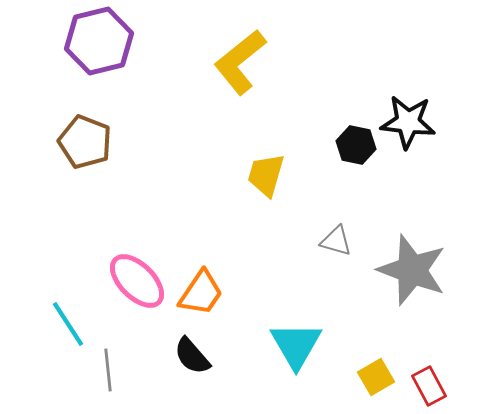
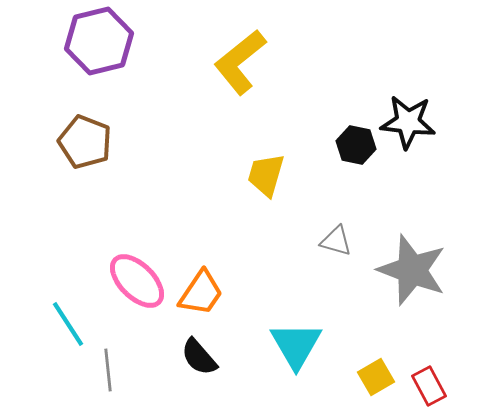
black semicircle: moved 7 px right, 1 px down
